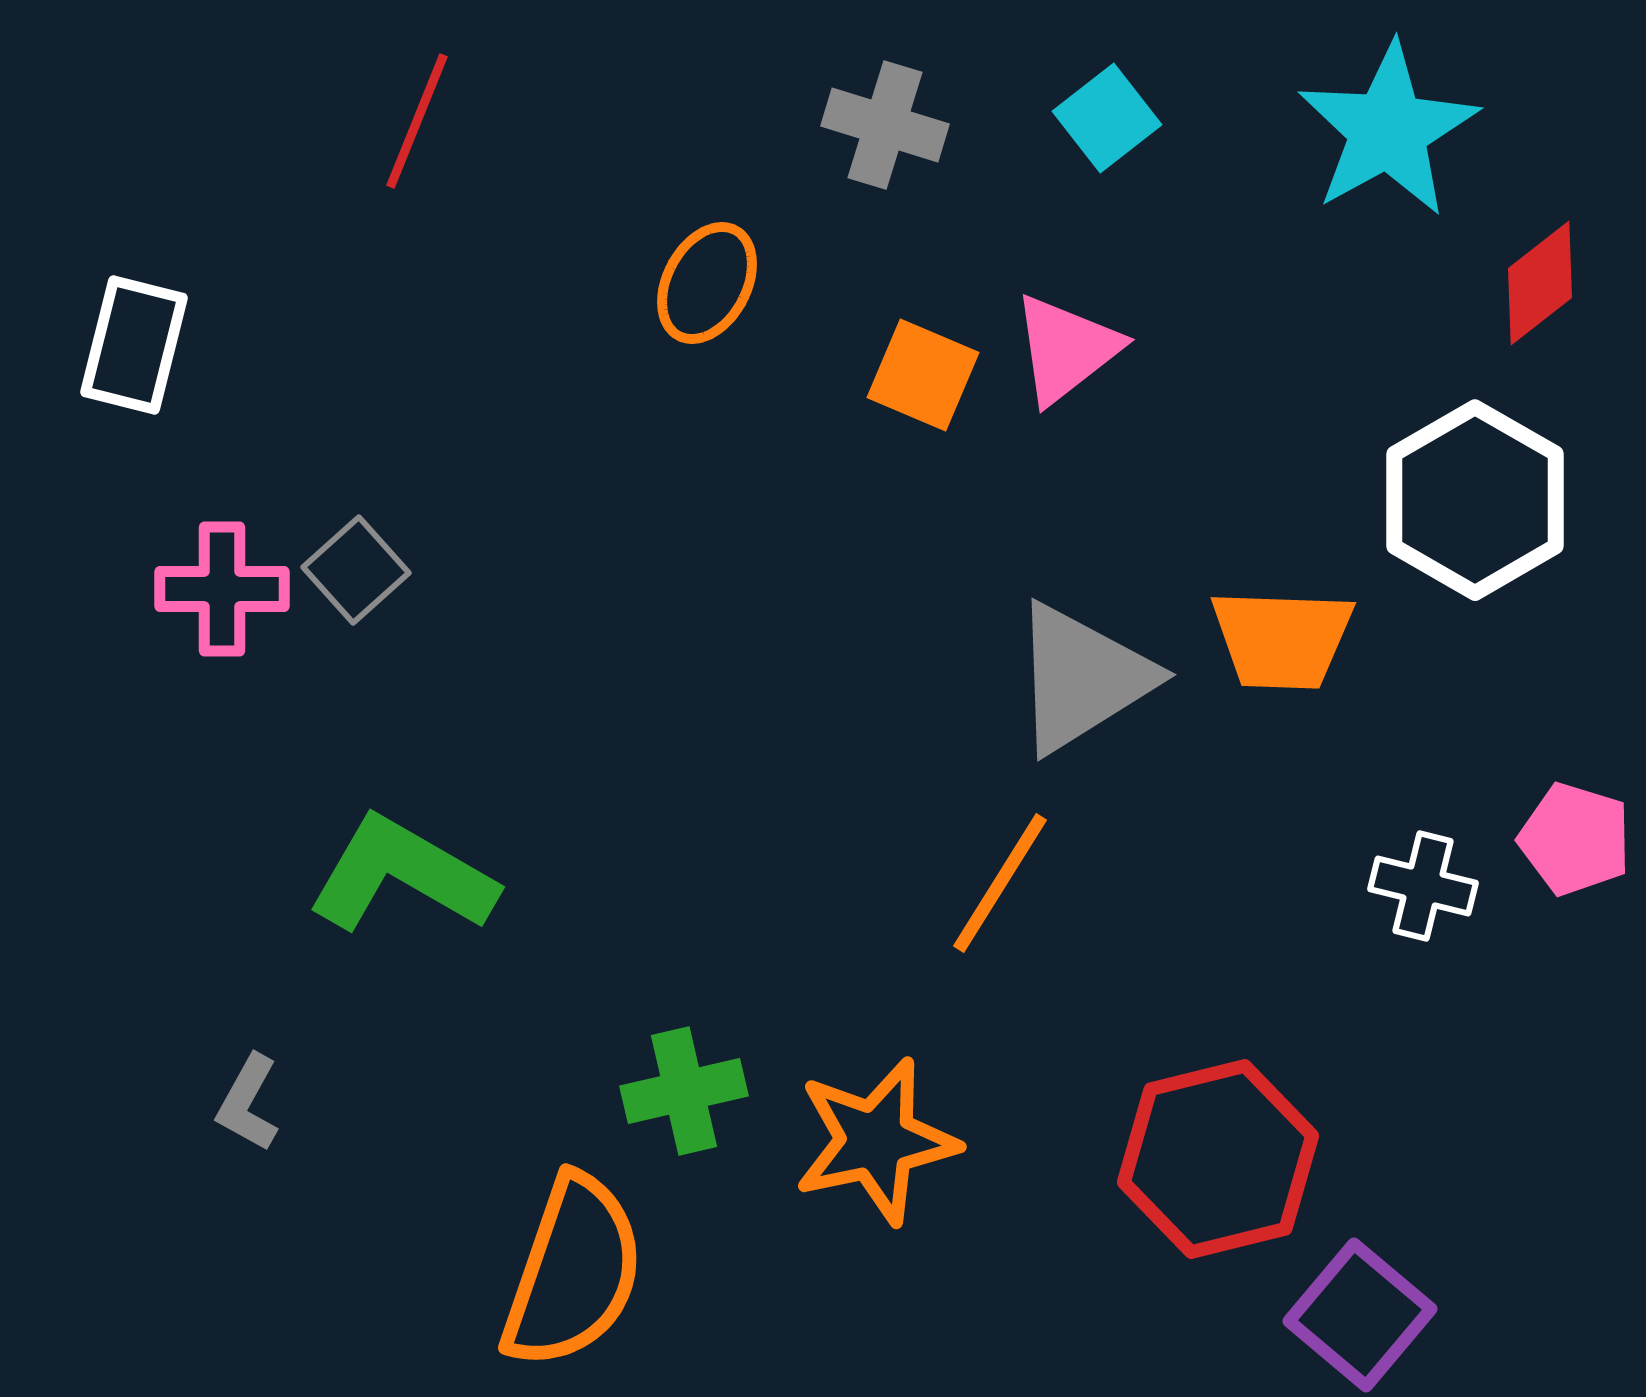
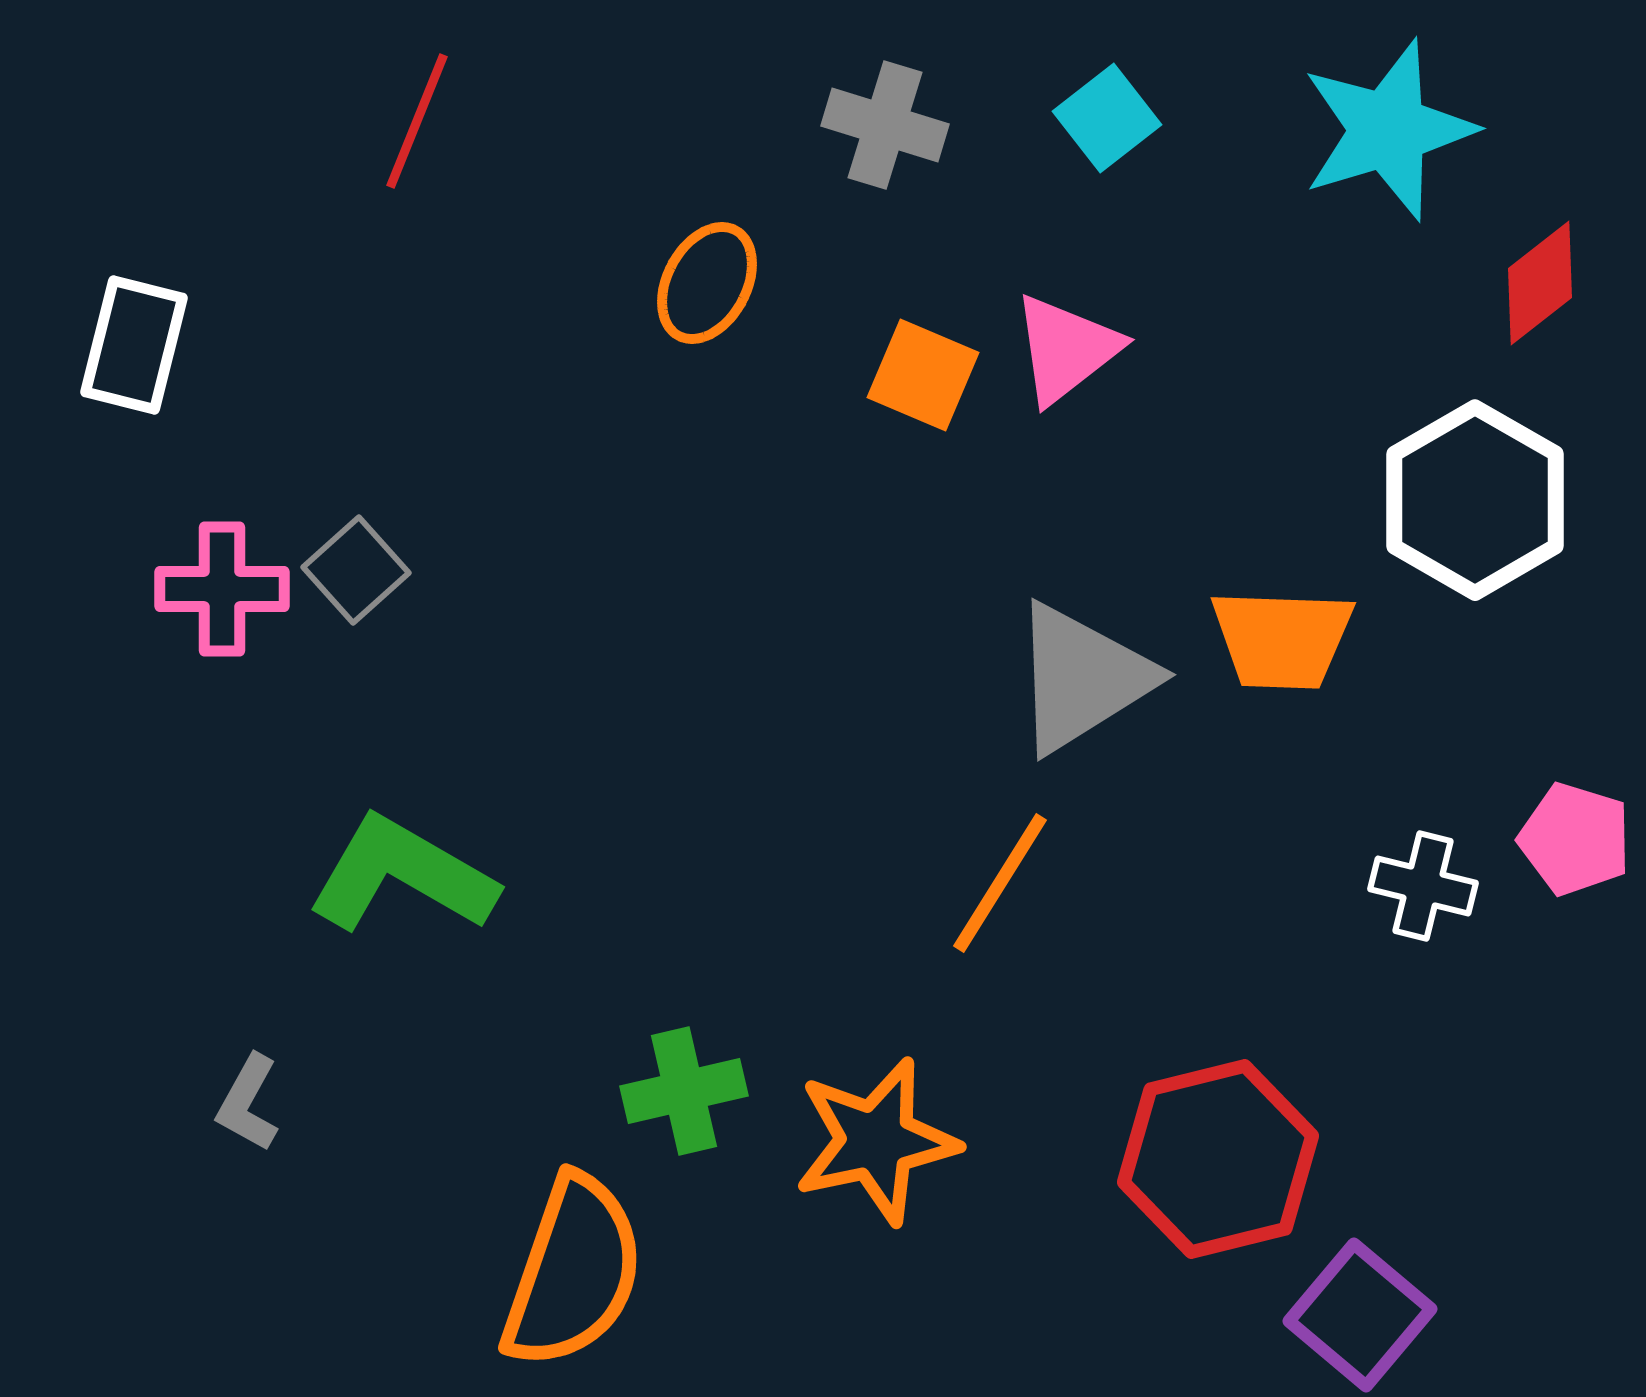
cyan star: rotated 12 degrees clockwise
